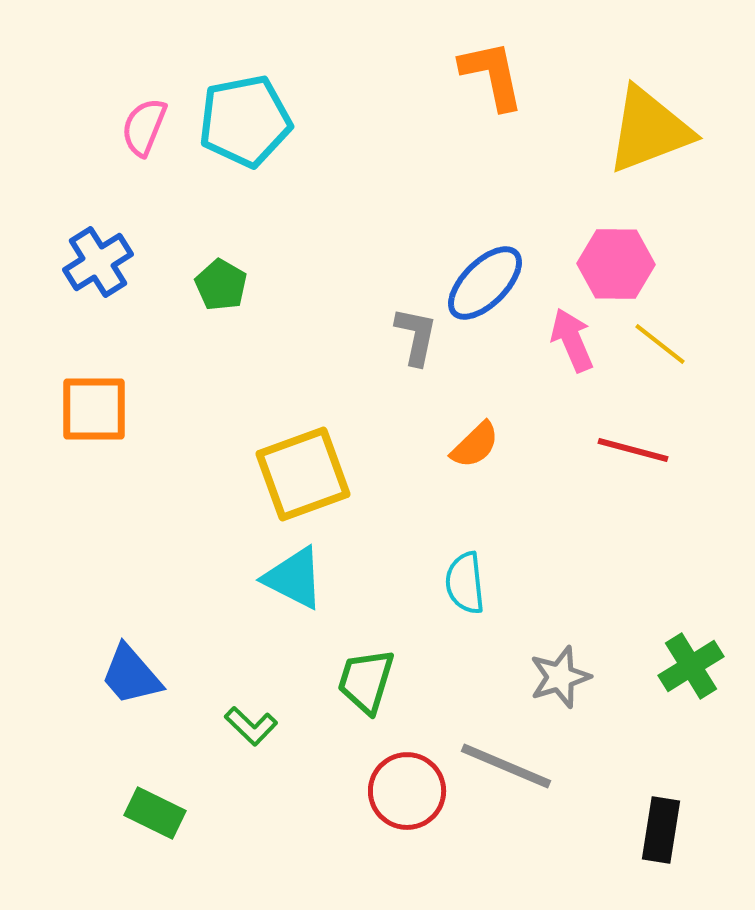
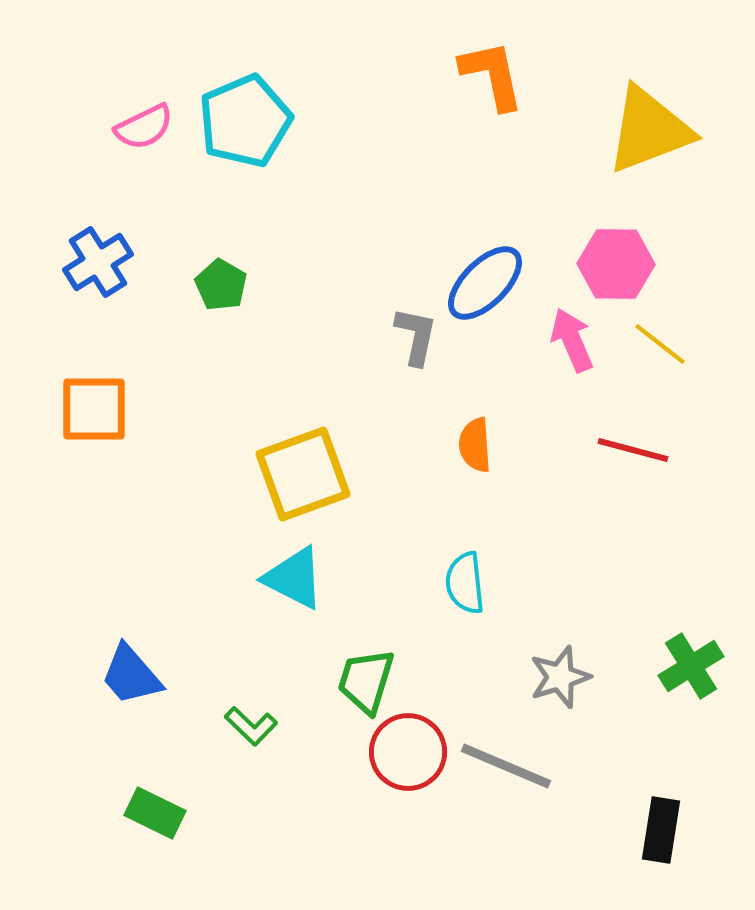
cyan pentagon: rotated 12 degrees counterclockwise
pink semicircle: rotated 138 degrees counterclockwise
orange semicircle: rotated 130 degrees clockwise
red circle: moved 1 px right, 39 px up
